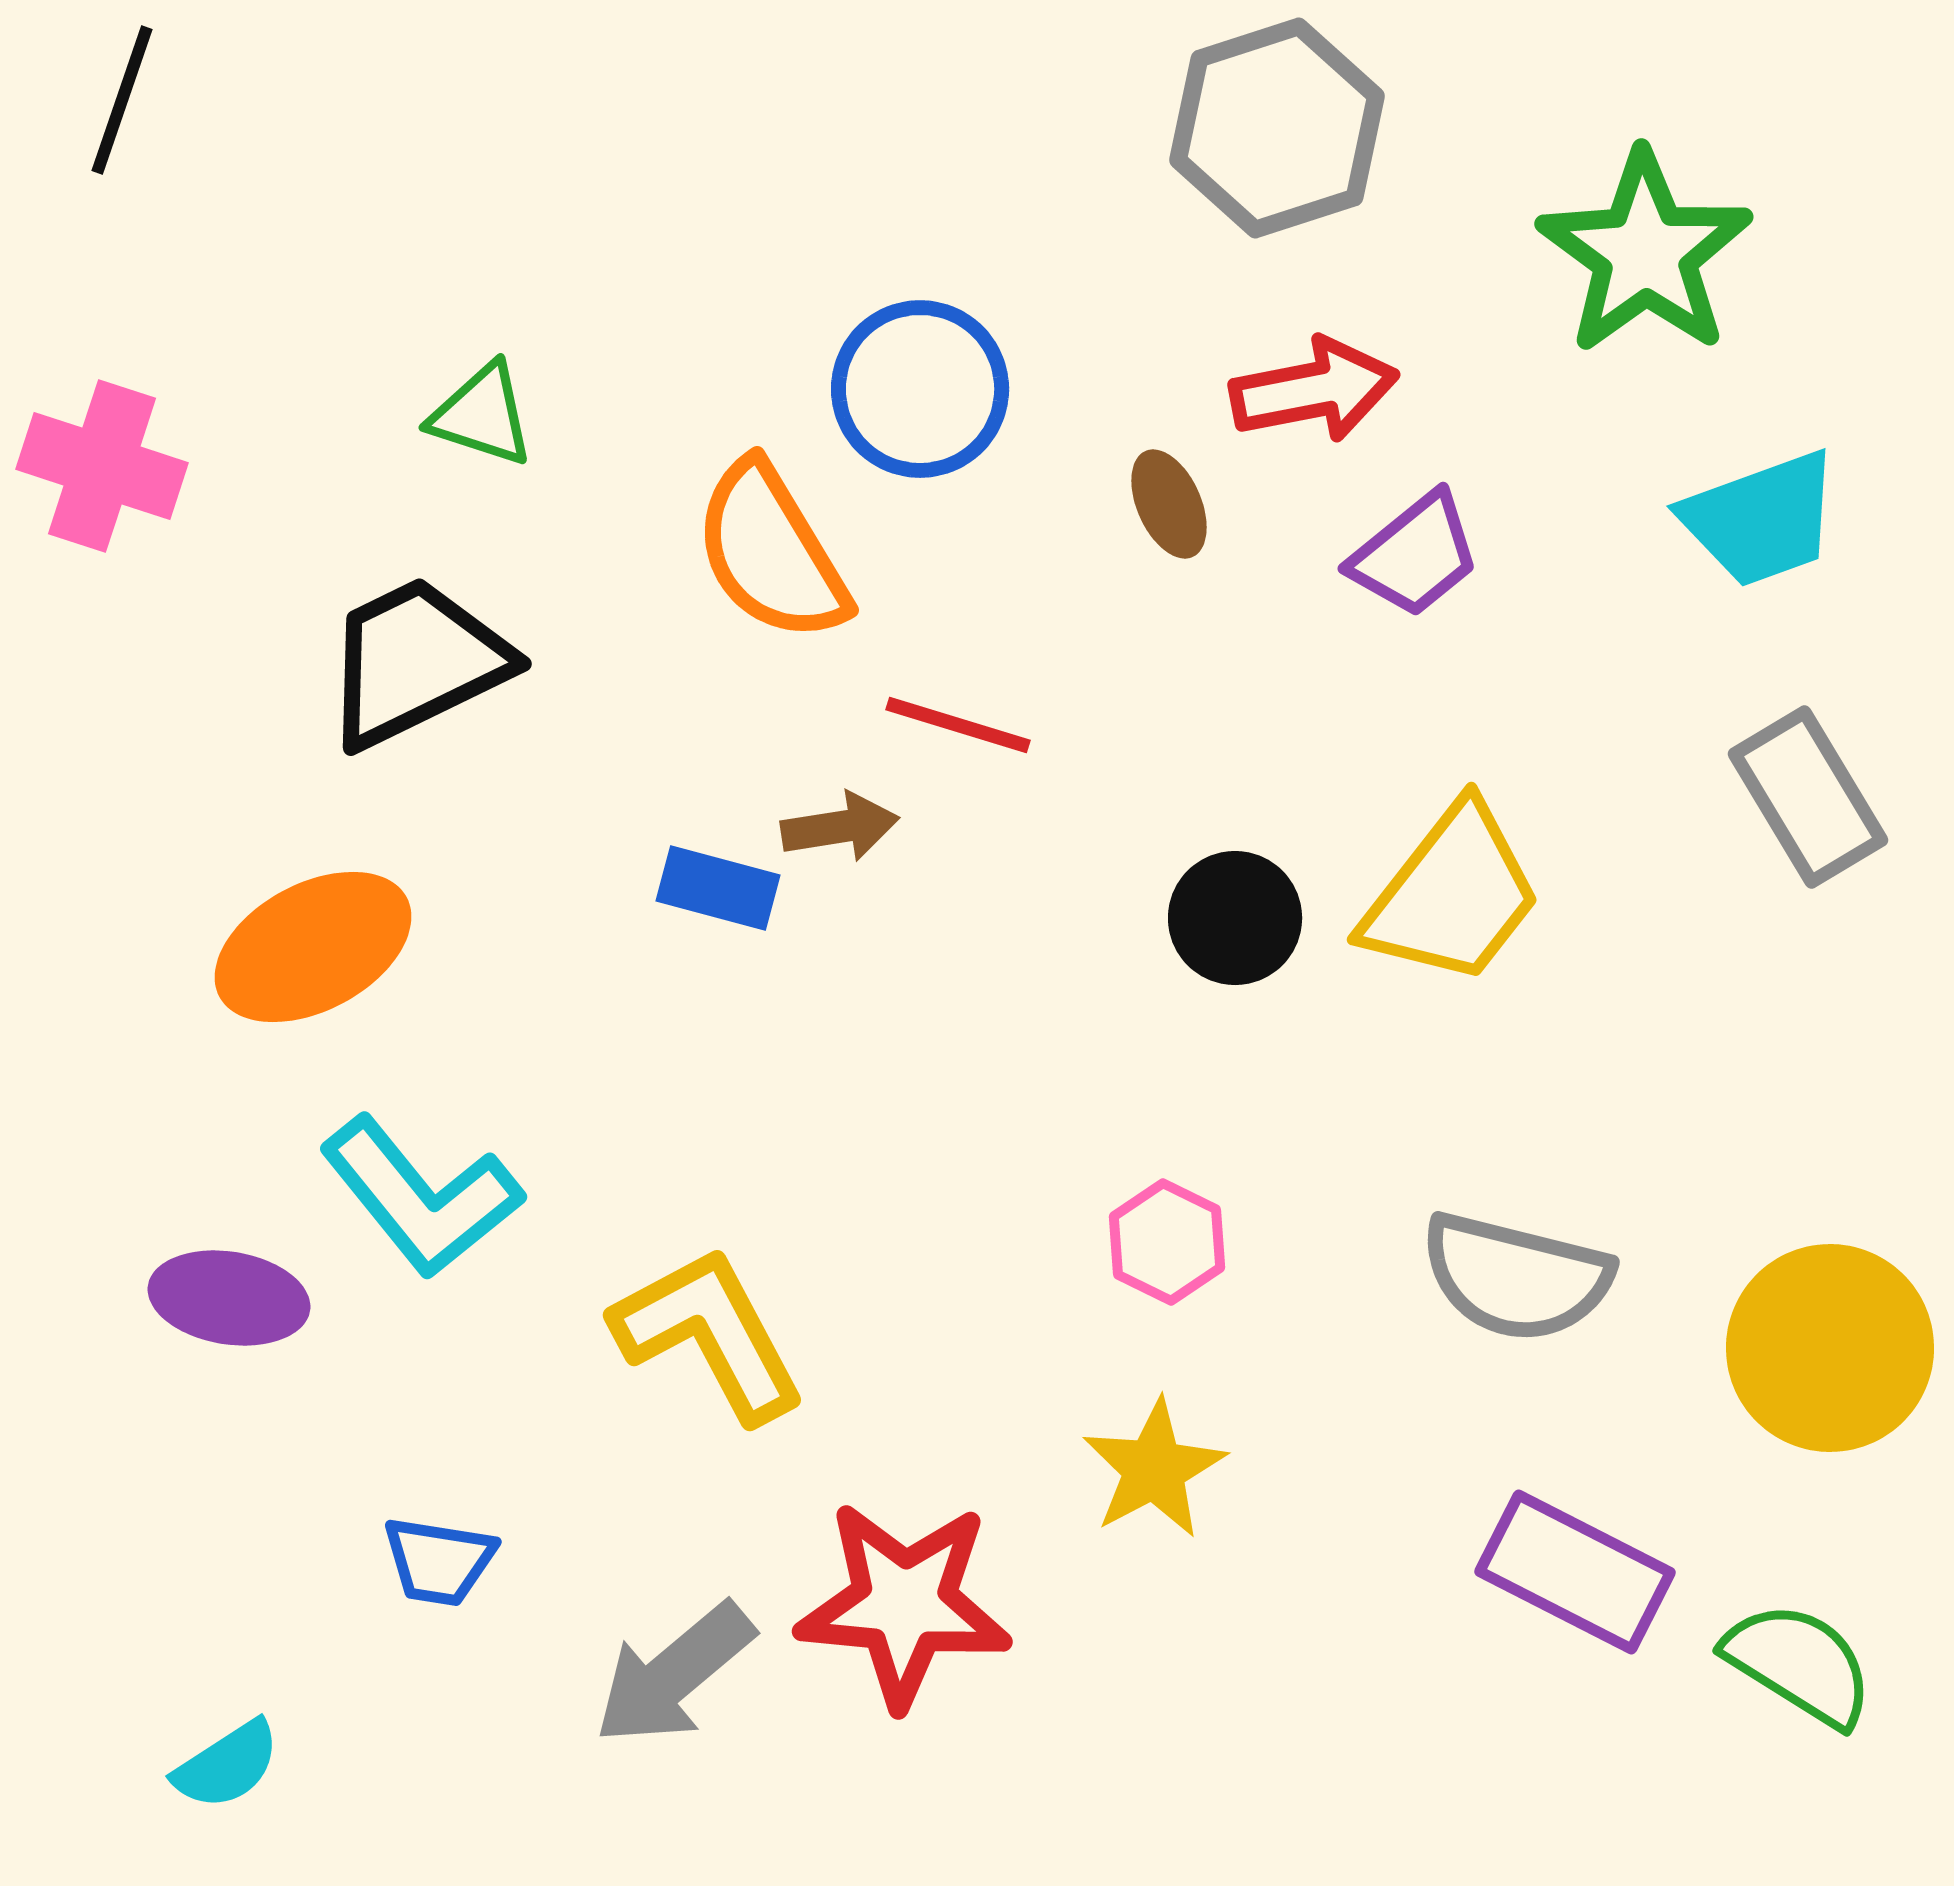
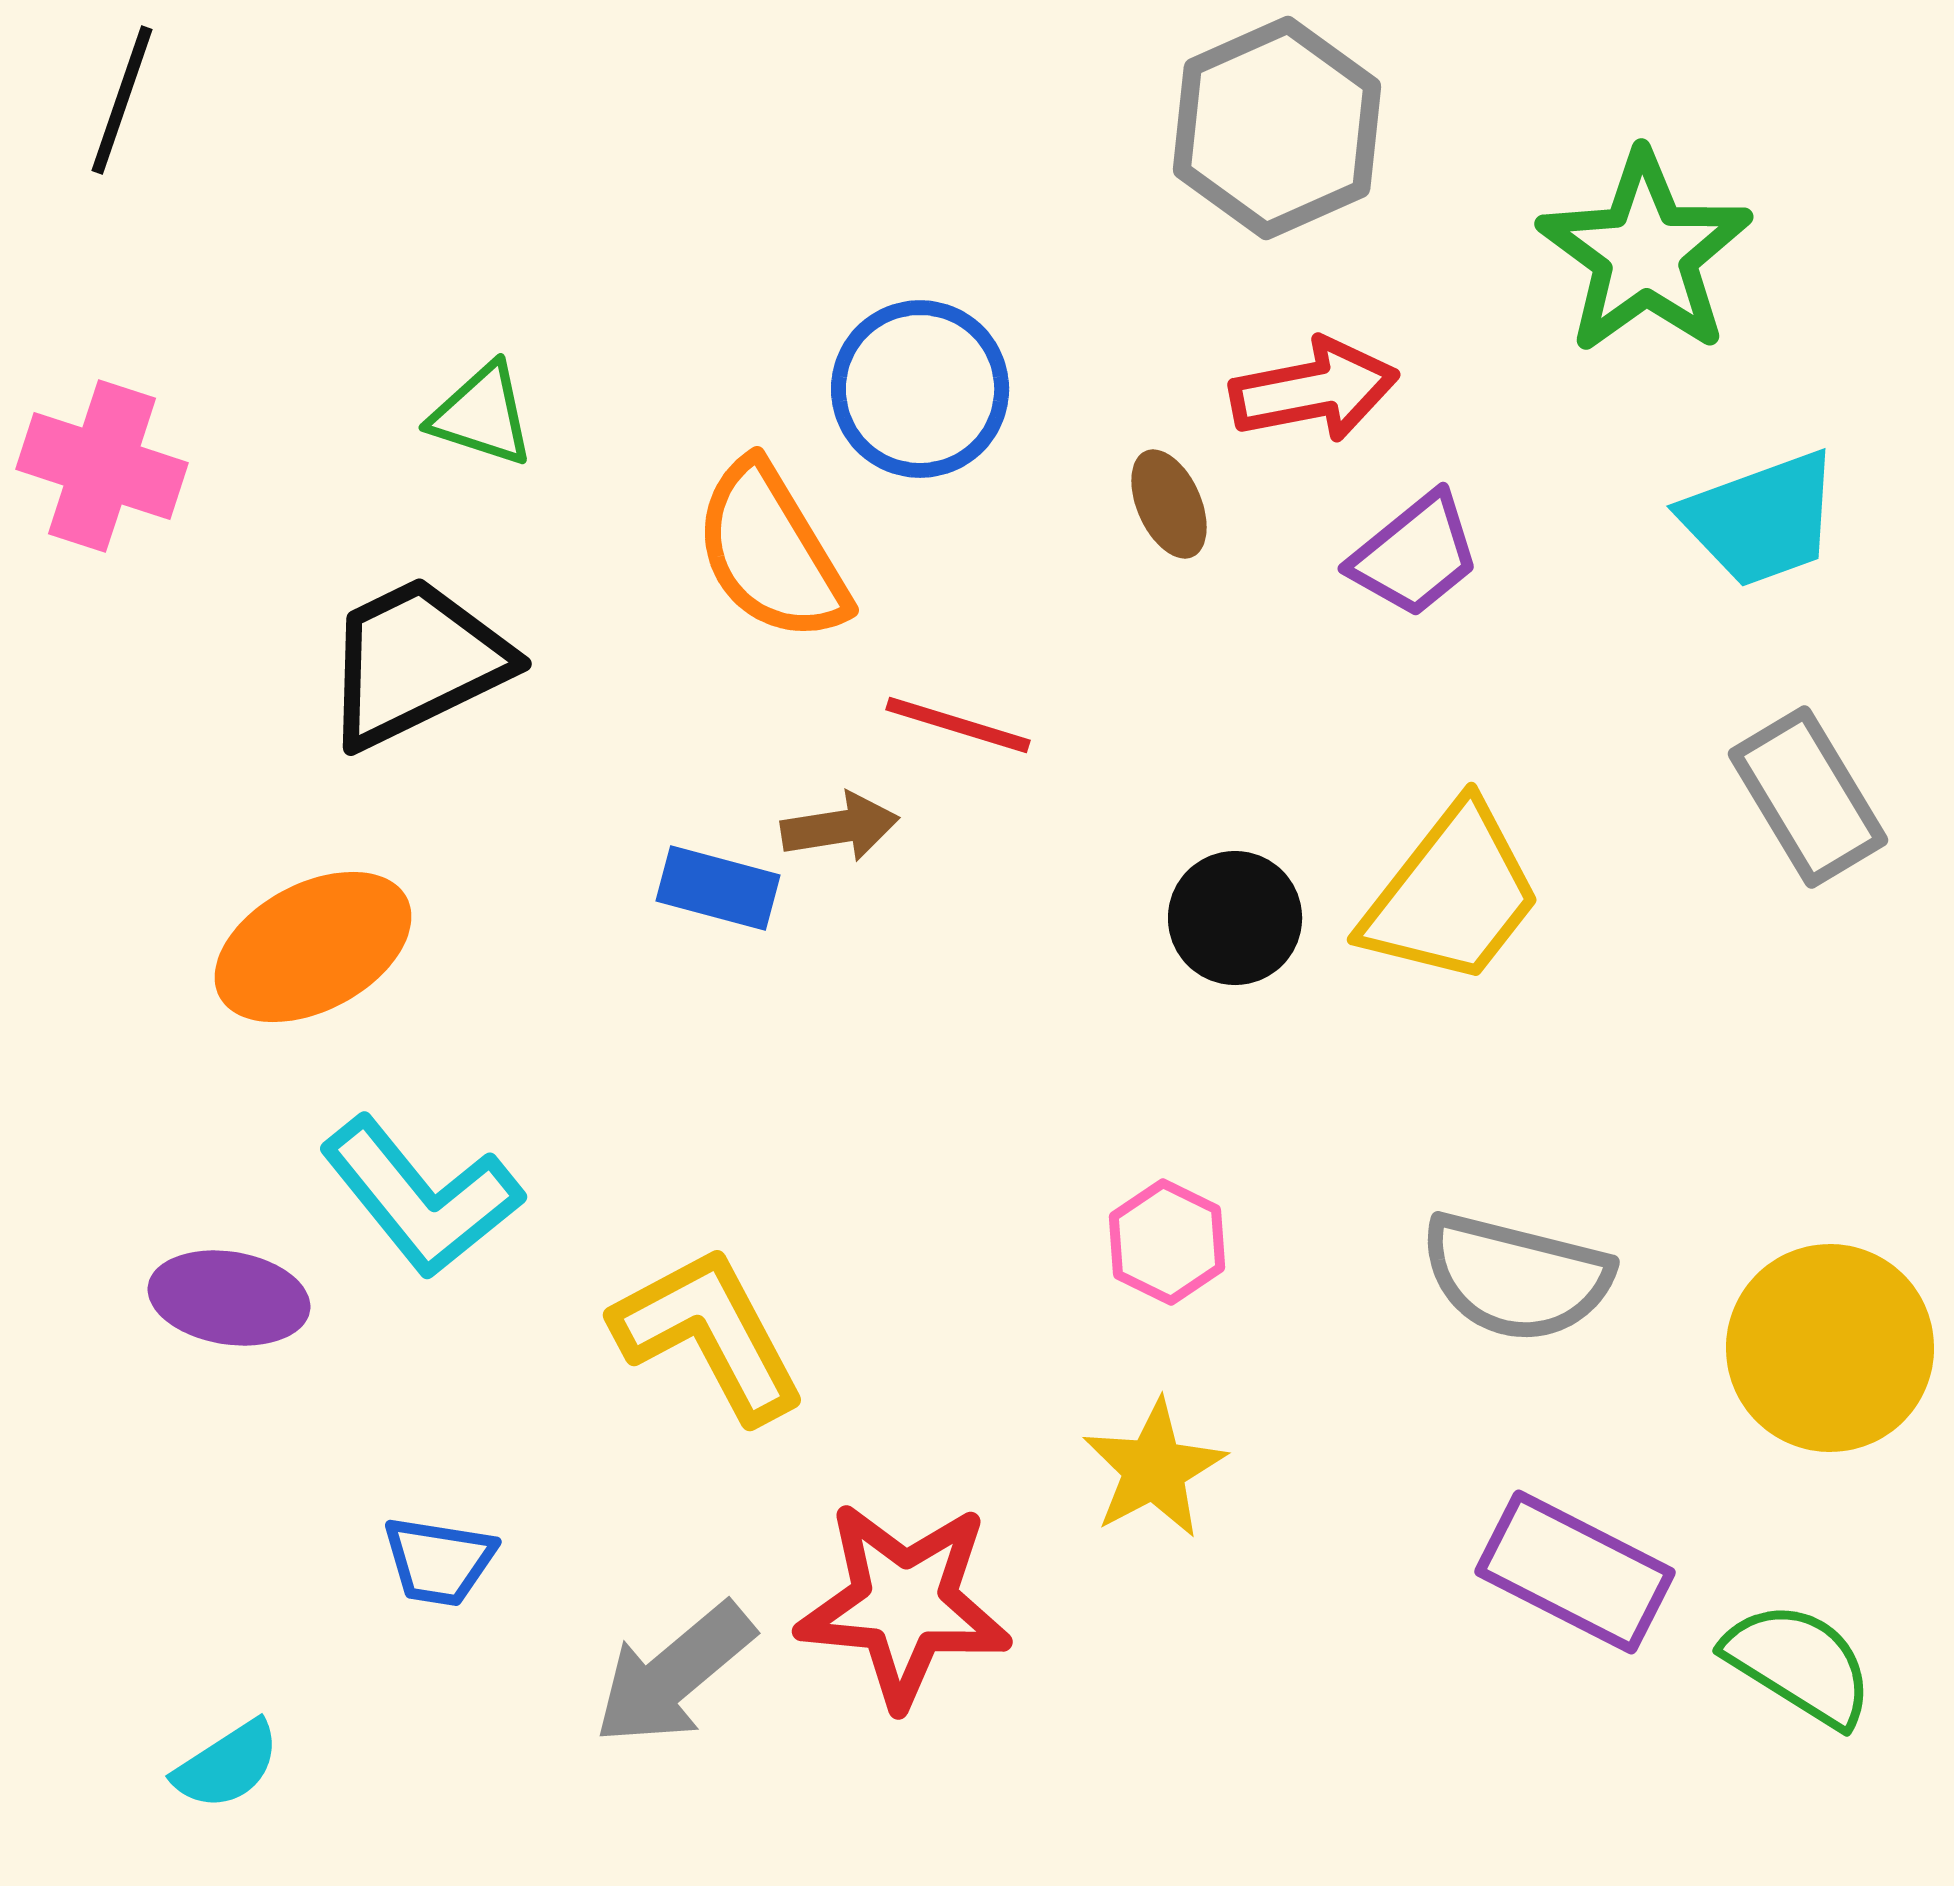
gray hexagon: rotated 6 degrees counterclockwise
